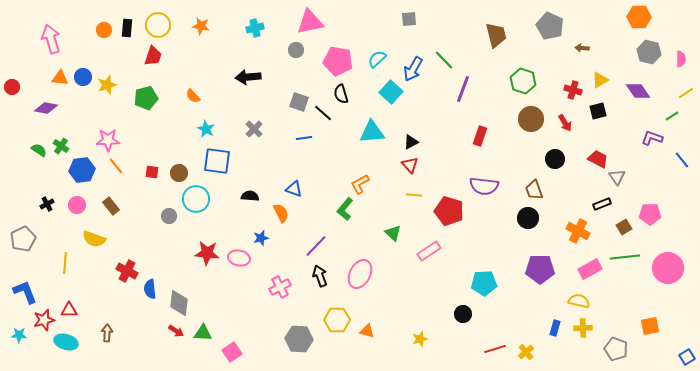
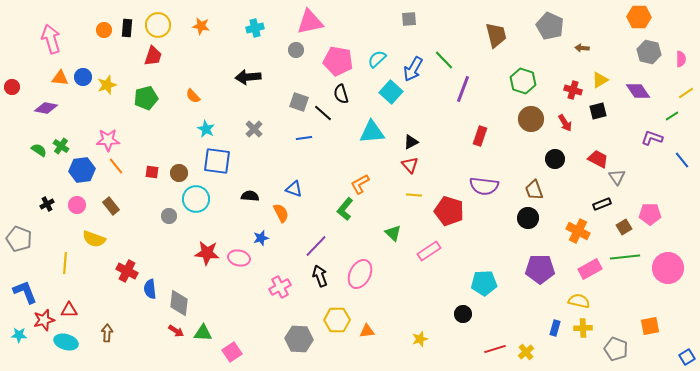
gray pentagon at (23, 239): moved 4 px left; rotated 25 degrees counterclockwise
orange triangle at (367, 331): rotated 21 degrees counterclockwise
